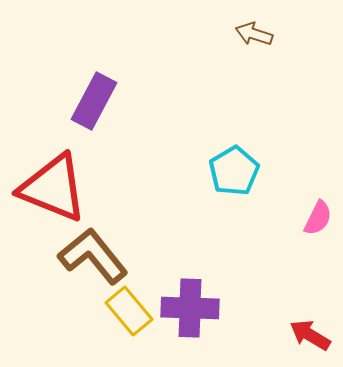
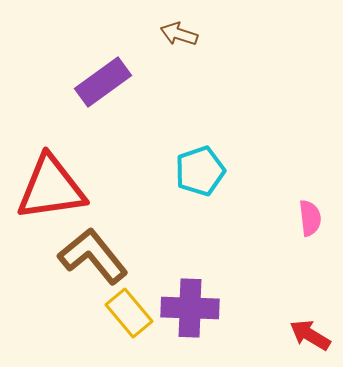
brown arrow: moved 75 px left
purple rectangle: moved 9 px right, 19 px up; rotated 26 degrees clockwise
cyan pentagon: moved 34 px left; rotated 12 degrees clockwise
red triangle: moved 2 px left; rotated 30 degrees counterclockwise
pink semicircle: moved 8 px left; rotated 33 degrees counterclockwise
yellow rectangle: moved 2 px down
